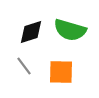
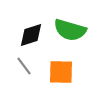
black diamond: moved 3 px down
